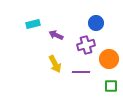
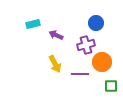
orange circle: moved 7 px left, 3 px down
purple line: moved 1 px left, 2 px down
